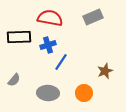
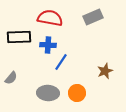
blue cross: rotated 21 degrees clockwise
gray semicircle: moved 3 px left, 2 px up
orange circle: moved 7 px left
